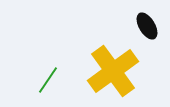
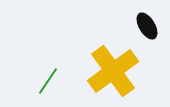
green line: moved 1 px down
